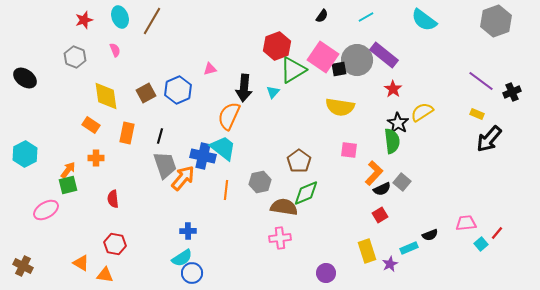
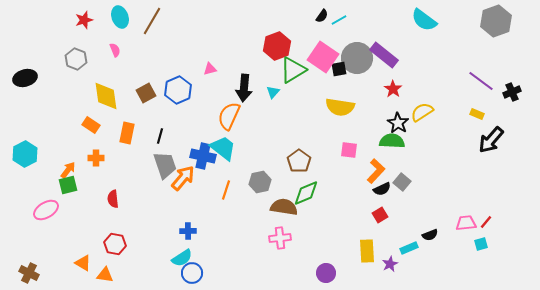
cyan line at (366, 17): moved 27 px left, 3 px down
gray hexagon at (75, 57): moved 1 px right, 2 px down
gray circle at (357, 60): moved 2 px up
black ellipse at (25, 78): rotated 50 degrees counterclockwise
black arrow at (489, 139): moved 2 px right, 1 px down
green semicircle at (392, 141): rotated 80 degrees counterclockwise
orange L-shape at (374, 173): moved 2 px right, 2 px up
orange line at (226, 190): rotated 12 degrees clockwise
red line at (497, 233): moved 11 px left, 11 px up
cyan square at (481, 244): rotated 24 degrees clockwise
yellow rectangle at (367, 251): rotated 15 degrees clockwise
orange triangle at (81, 263): moved 2 px right
brown cross at (23, 266): moved 6 px right, 7 px down
